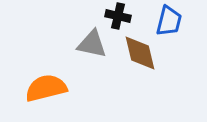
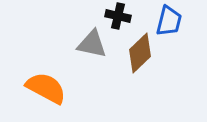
brown diamond: rotated 60 degrees clockwise
orange semicircle: rotated 42 degrees clockwise
